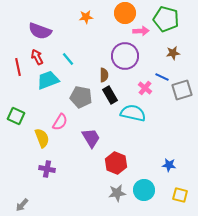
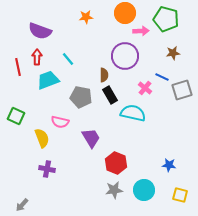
red arrow: rotated 28 degrees clockwise
pink semicircle: rotated 72 degrees clockwise
gray star: moved 3 px left, 3 px up
